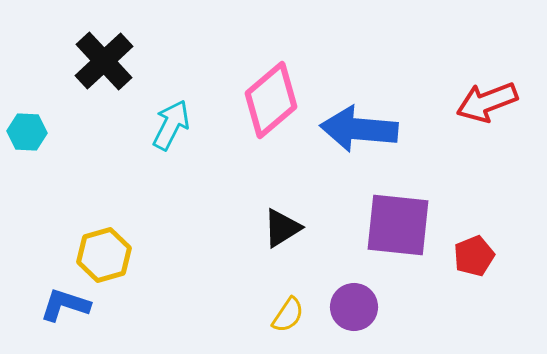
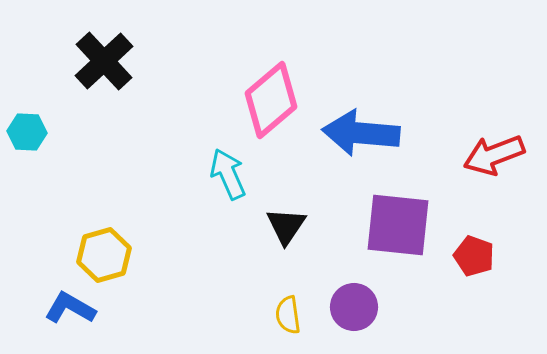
red arrow: moved 7 px right, 53 px down
cyan arrow: moved 57 px right, 49 px down; rotated 51 degrees counterclockwise
blue arrow: moved 2 px right, 4 px down
black triangle: moved 4 px right, 2 px up; rotated 24 degrees counterclockwise
red pentagon: rotated 30 degrees counterclockwise
blue L-shape: moved 5 px right, 3 px down; rotated 12 degrees clockwise
yellow semicircle: rotated 138 degrees clockwise
